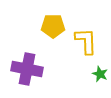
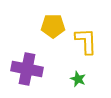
green star: moved 22 px left, 5 px down
